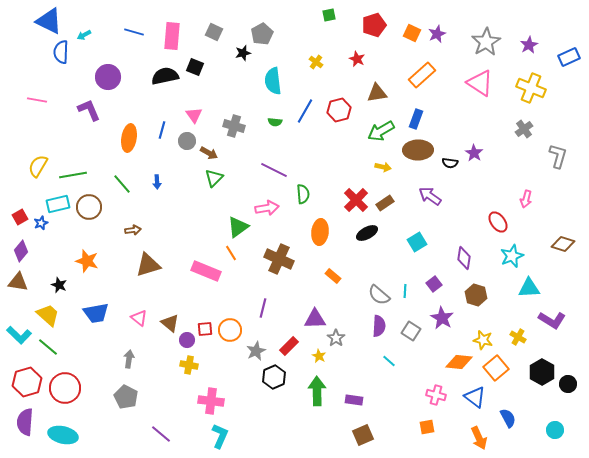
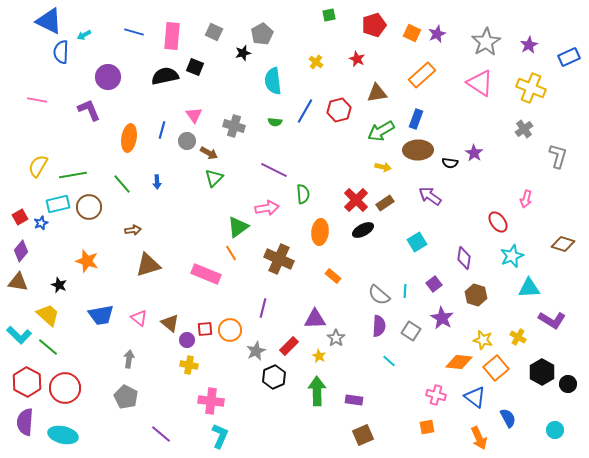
black ellipse at (367, 233): moved 4 px left, 3 px up
pink rectangle at (206, 271): moved 3 px down
blue trapezoid at (96, 313): moved 5 px right, 2 px down
red hexagon at (27, 382): rotated 16 degrees counterclockwise
